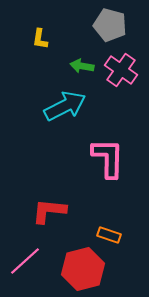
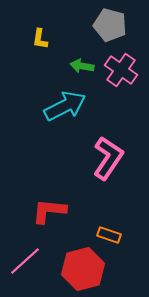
pink L-shape: rotated 33 degrees clockwise
